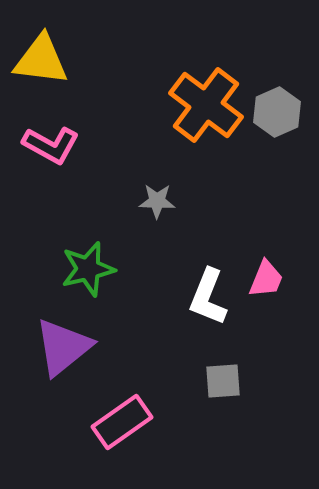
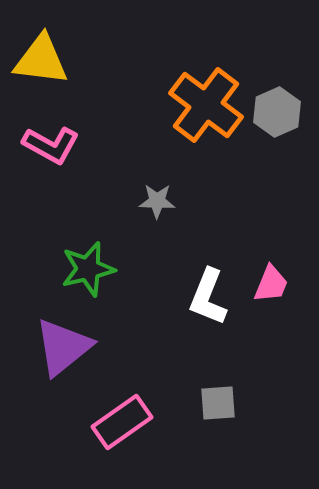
pink trapezoid: moved 5 px right, 5 px down
gray square: moved 5 px left, 22 px down
